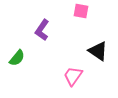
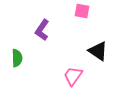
pink square: moved 1 px right
green semicircle: rotated 42 degrees counterclockwise
